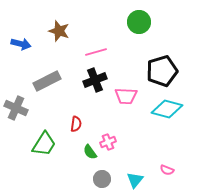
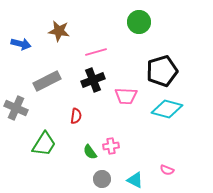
brown star: rotated 10 degrees counterclockwise
black cross: moved 2 px left
red semicircle: moved 8 px up
pink cross: moved 3 px right, 4 px down; rotated 14 degrees clockwise
cyan triangle: rotated 42 degrees counterclockwise
